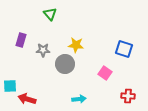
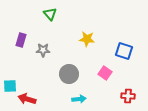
yellow star: moved 11 px right, 6 px up
blue square: moved 2 px down
gray circle: moved 4 px right, 10 px down
